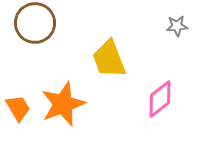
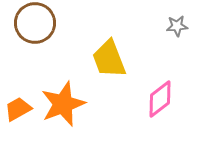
orange trapezoid: moved 1 px down; rotated 88 degrees counterclockwise
